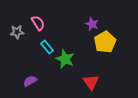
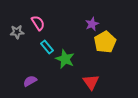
purple star: rotated 24 degrees clockwise
